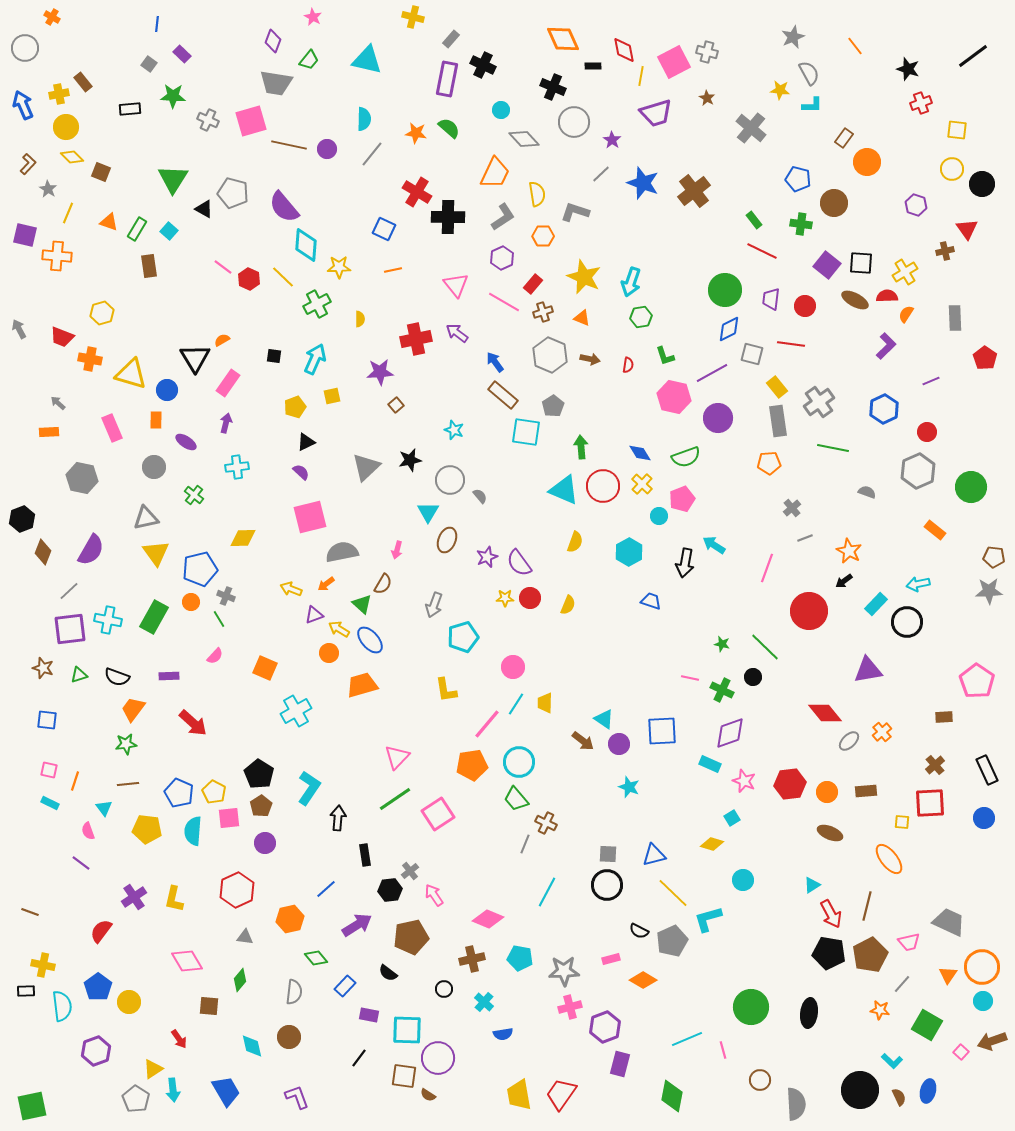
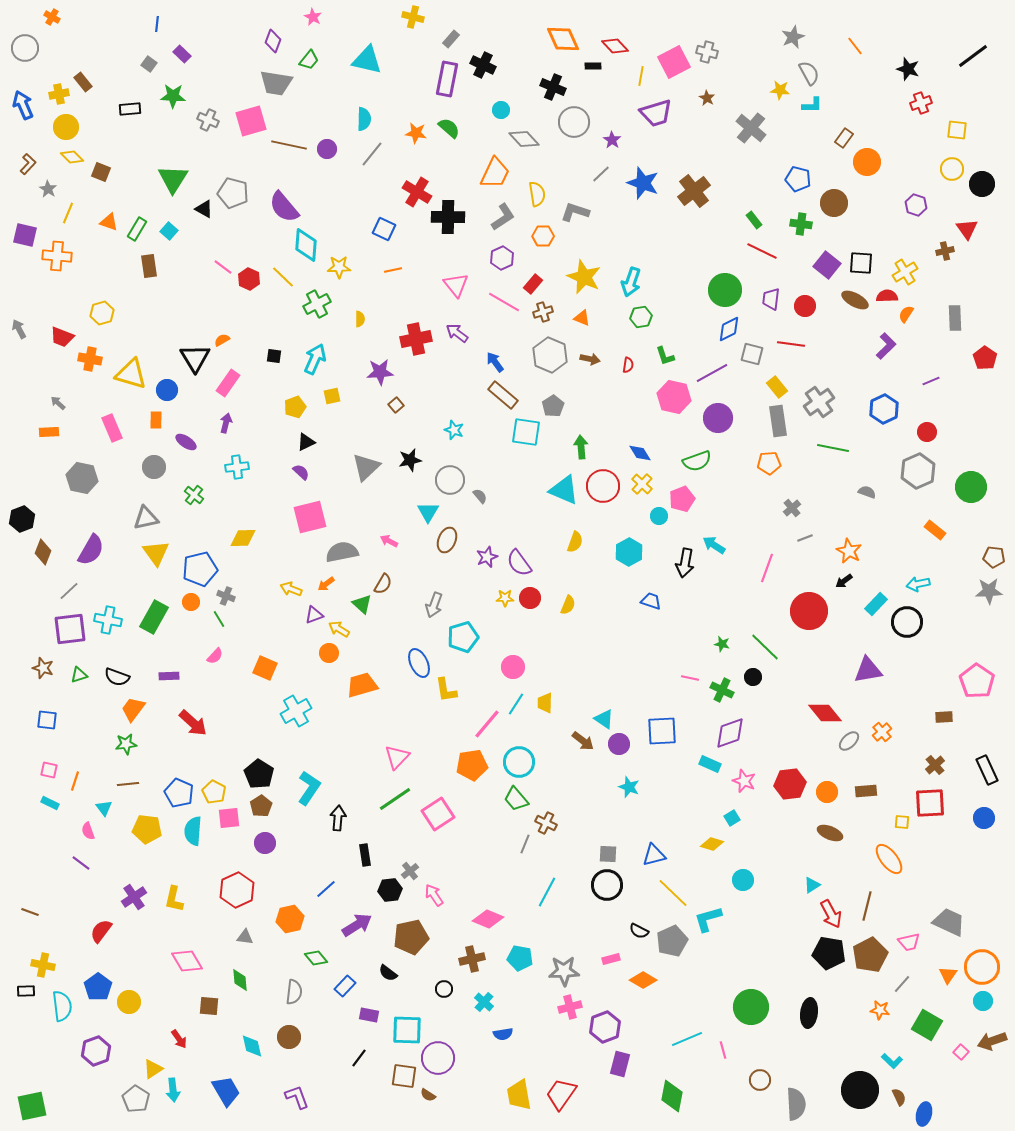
red diamond at (624, 50): moved 9 px left, 4 px up; rotated 32 degrees counterclockwise
green semicircle at (686, 457): moved 11 px right, 4 px down
pink arrow at (397, 550): moved 8 px left, 9 px up; rotated 102 degrees clockwise
blue ellipse at (370, 640): moved 49 px right, 23 px down; rotated 16 degrees clockwise
green diamond at (240, 980): rotated 45 degrees counterclockwise
blue ellipse at (928, 1091): moved 4 px left, 23 px down
